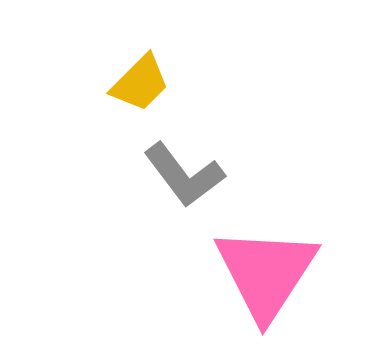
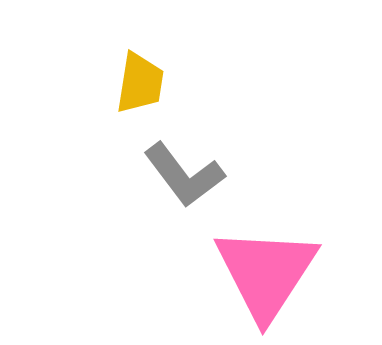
yellow trapezoid: rotated 36 degrees counterclockwise
